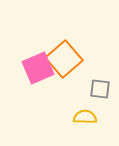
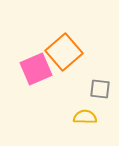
orange square: moved 7 px up
pink square: moved 2 px left, 1 px down
